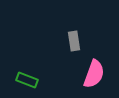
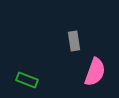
pink semicircle: moved 1 px right, 2 px up
